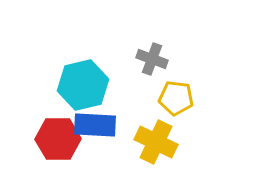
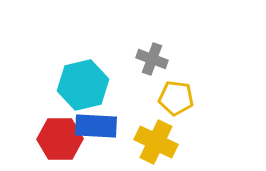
blue rectangle: moved 1 px right, 1 px down
red hexagon: moved 2 px right
